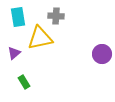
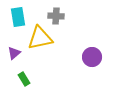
purple circle: moved 10 px left, 3 px down
green rectangle: moved 3 px up
